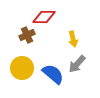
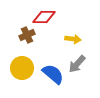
yellow arrow: rotated 70 degrees counterclockwise
